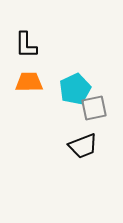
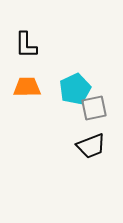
orange trapezoid: moved 2 px left, 5 px down
black trapezoid: moved 8 px right
